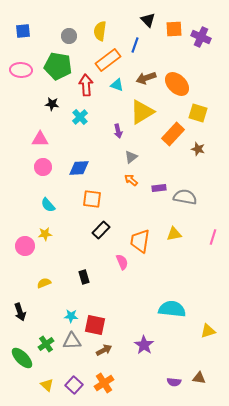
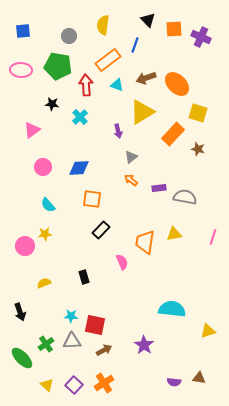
yellow semicircle at (100, 31): moved 3 px right, 6 px up
pink triangle at (40, 139): moved 8 px left, 9 px up; rotated 36 degrees counterclockwise
orange trapezoid at (140, 241): moved 5 px right, 1 px down
